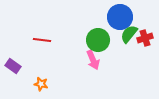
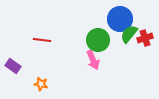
blue circle: moved 2 px down
